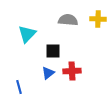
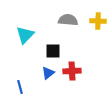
yellow cross: moved 2 px down
cyan triangle: moved 2 px left, 1 px down
blue line: moved 1 px right
